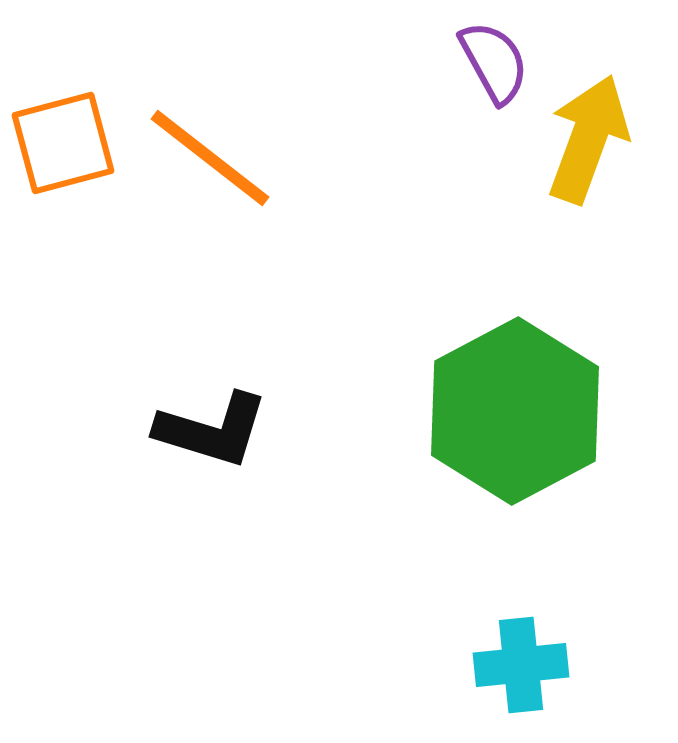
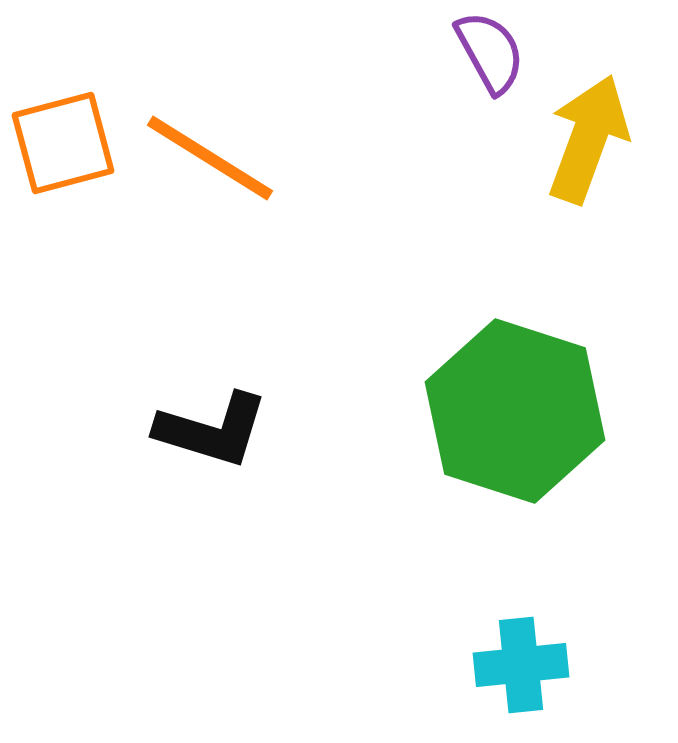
purple semicircle: moved 4 px left, 10 px up
orange line: rotated 6 degrees counterclockwise
green hexagon: rotated 14 degrees counterclockwise
